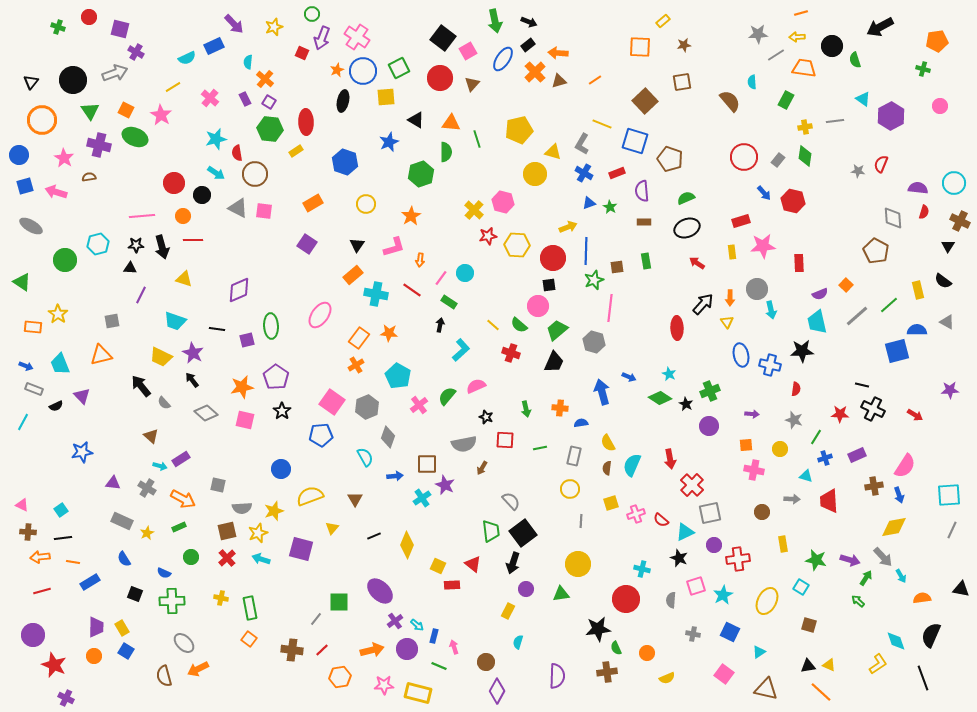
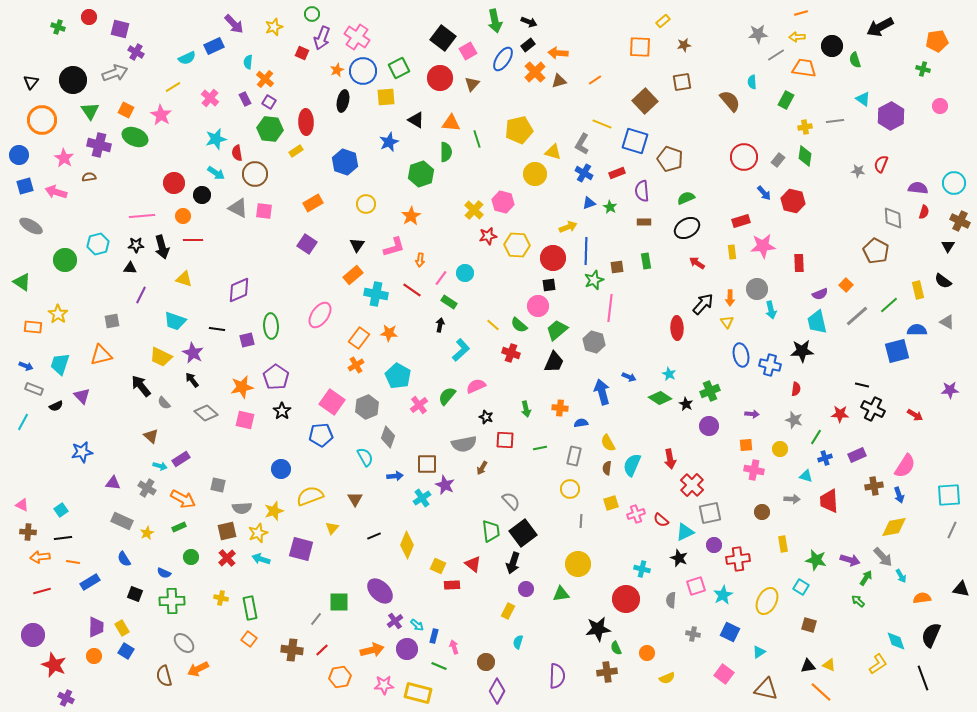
black ellipse at (687, 228): rotated 10 degrees counterclockwise
cyan trapezoid at (60, 364): rotated 40 degrees clockwise
